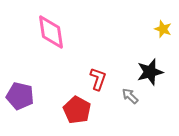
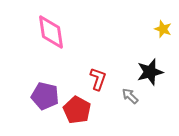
purple pentagon: moved 25 px right
